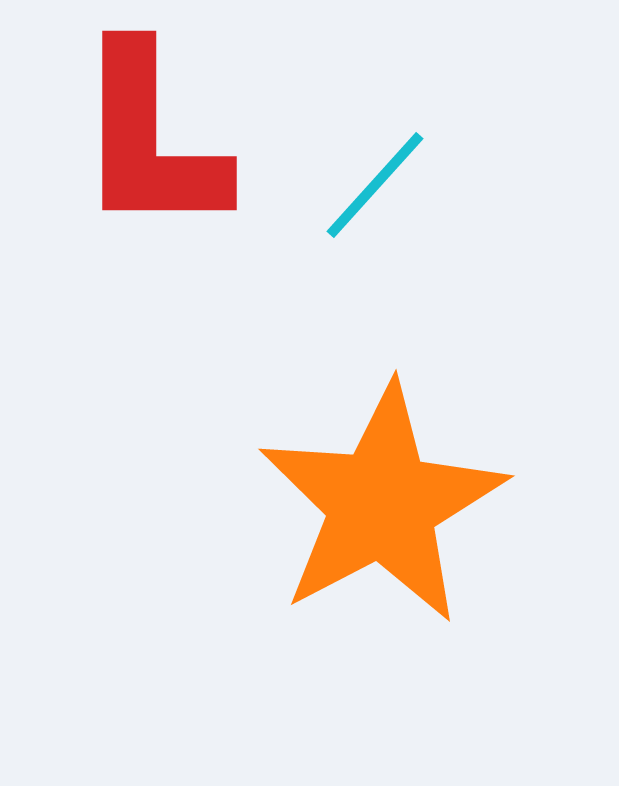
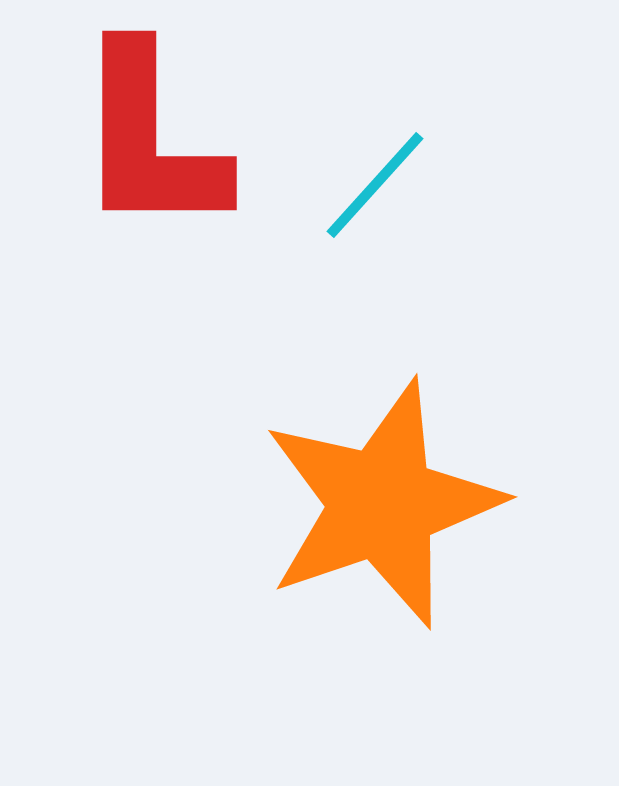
orange star: rotated 9 degrees clockwise
